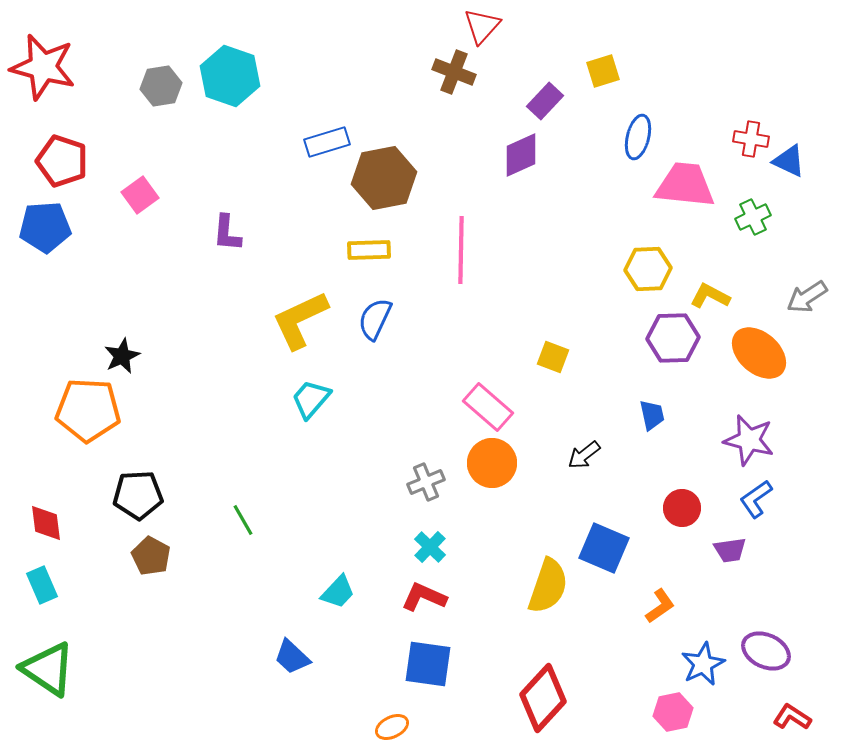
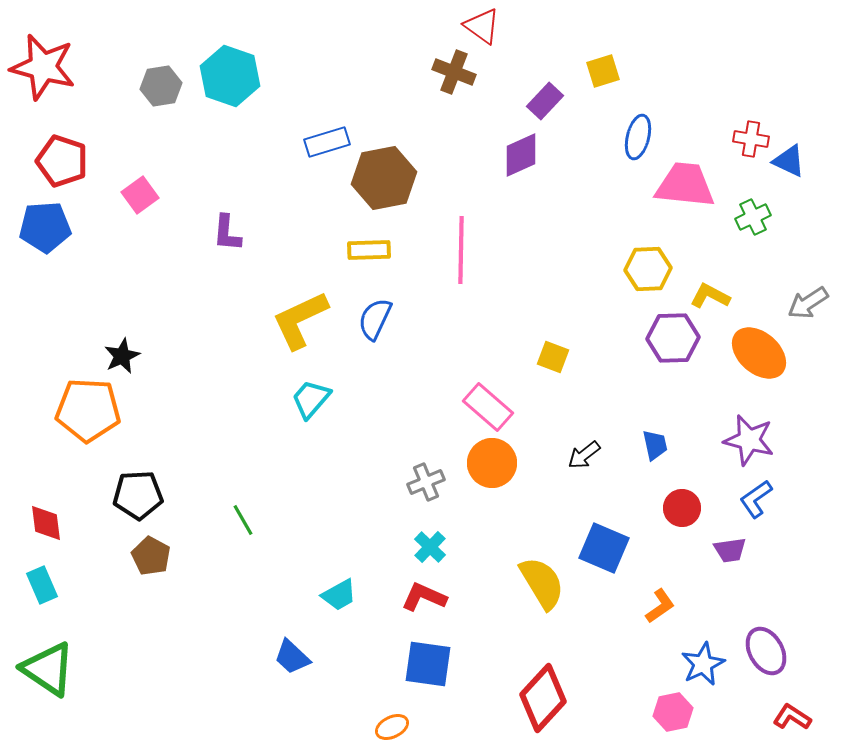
red triangle at (482, 26): rotated 36 degrees counterclockwise
gray arrow at (807, 297): moved 1 px right, 6 px down
blue trapezoid at (652, 415): moved 3 px right, 30 px down
yellow semicircle at (548, 586): moved 6 px left, 3 px up; rotated 50 degrees counterclockwise
cyan trapezoid at (338, 592): moved 1 px right, 3 px down; rotated 18 degrees clockwise
purple ellipse at (766, 651): rotated 36 degrees clockwise
